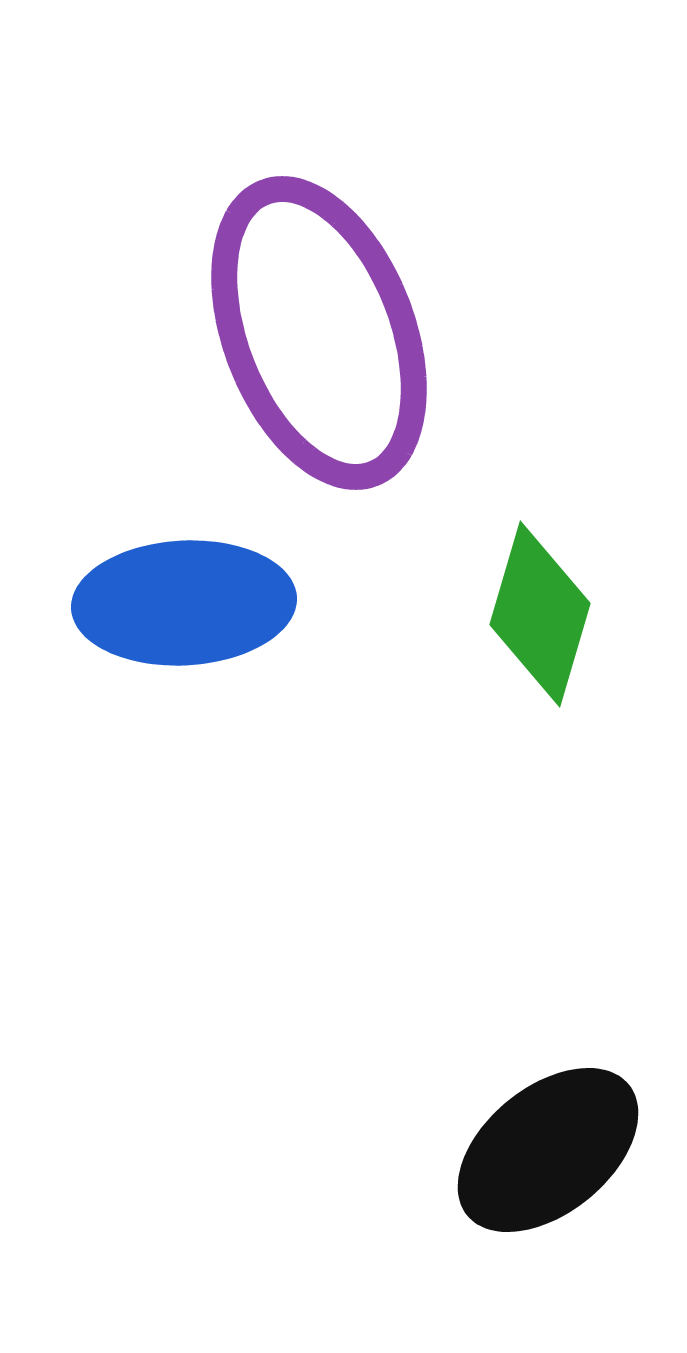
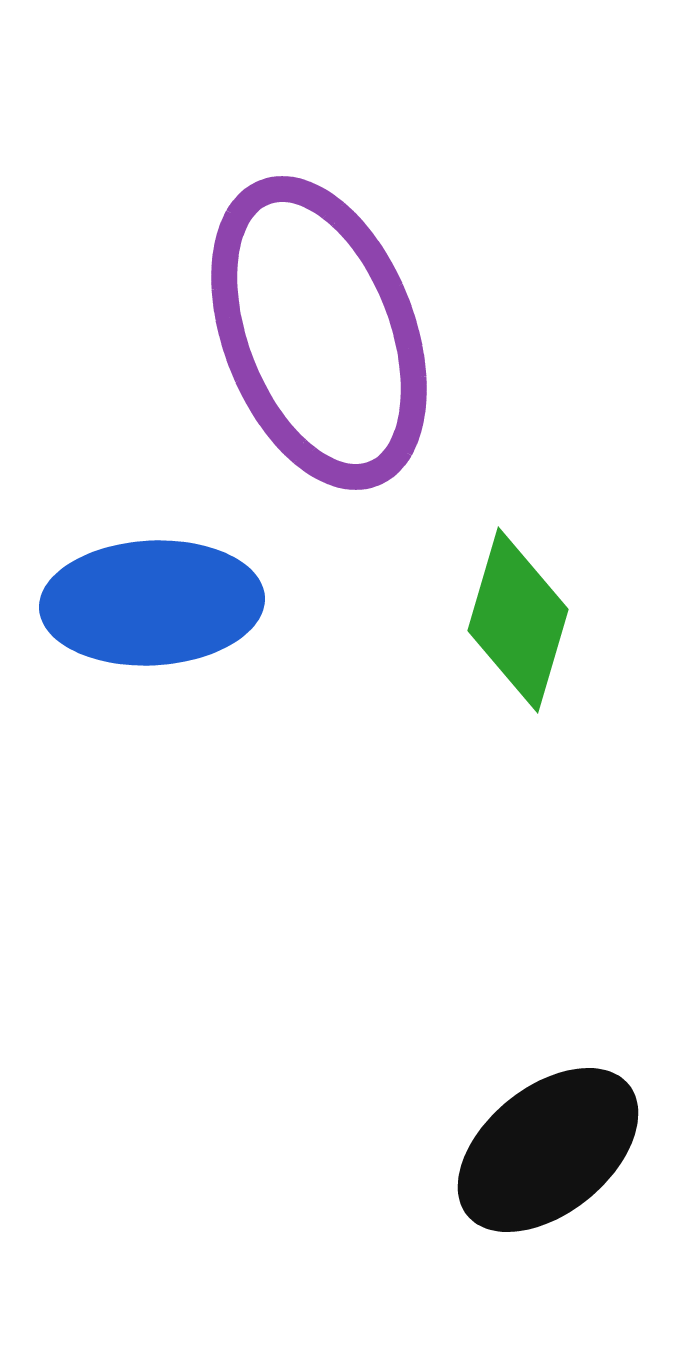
blue ellipse: moved 32 px left
green diamond: moved 22 px left, 6 px down
